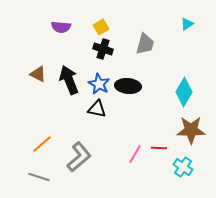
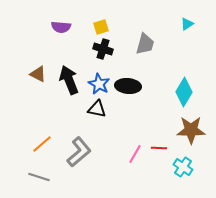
yellow square: rotated 14 degrees clockwise
gray L-shape: moved 5 px up
